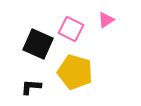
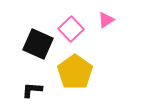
pink square: rotated 20 degrees clockwise
yellow pentagon: rotated 20 degrees clockwise
black L-shape: moved 1 px right, 3 px down
